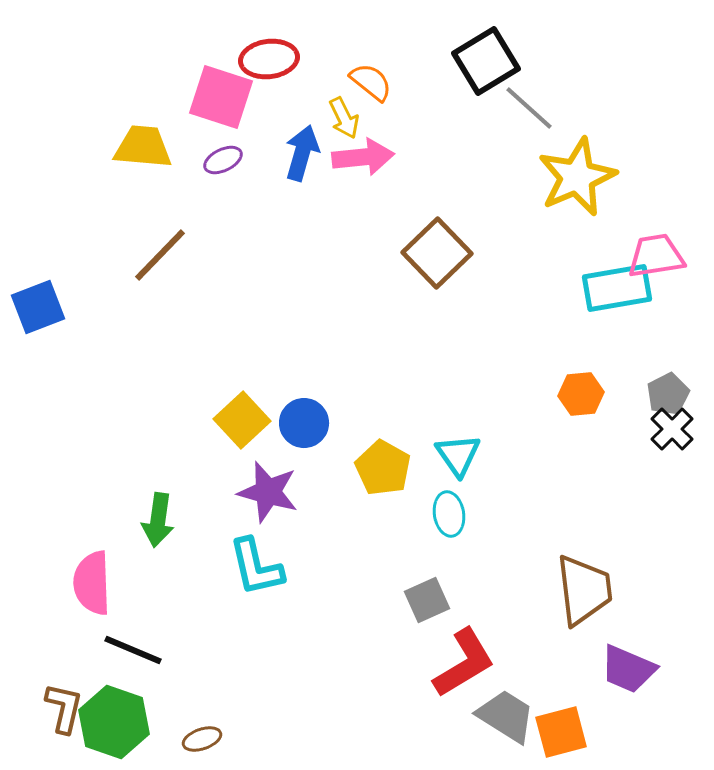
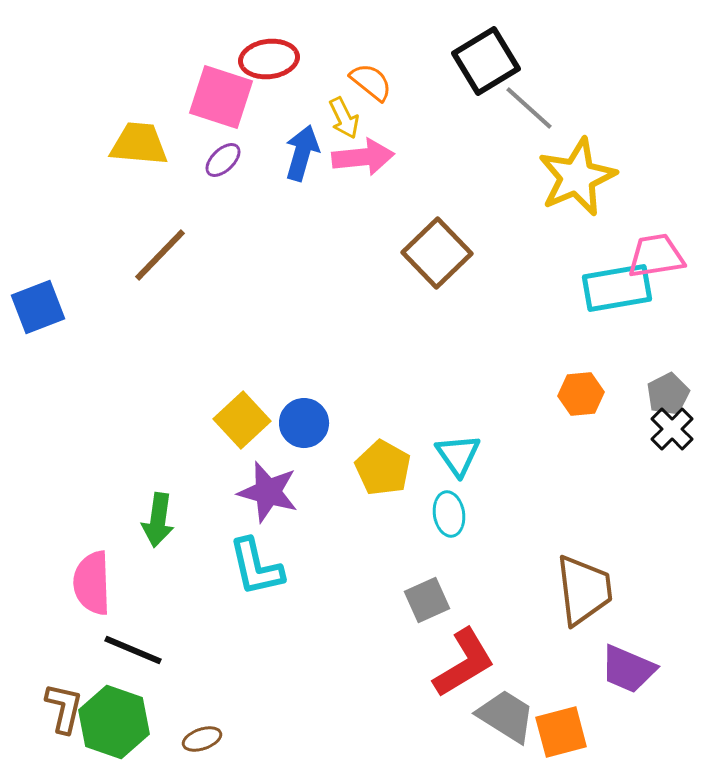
yellow trapezoid: moved 4 px left, 3 px up
purple ellipse: rotated 18 degrees counterclockwise
